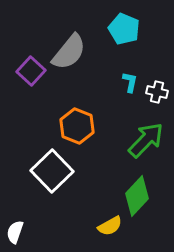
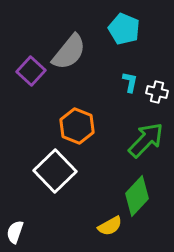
white square: moved 3 px right
